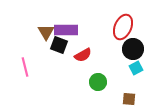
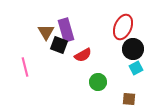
purple rectangle: rotated 75 degrees clockwise
